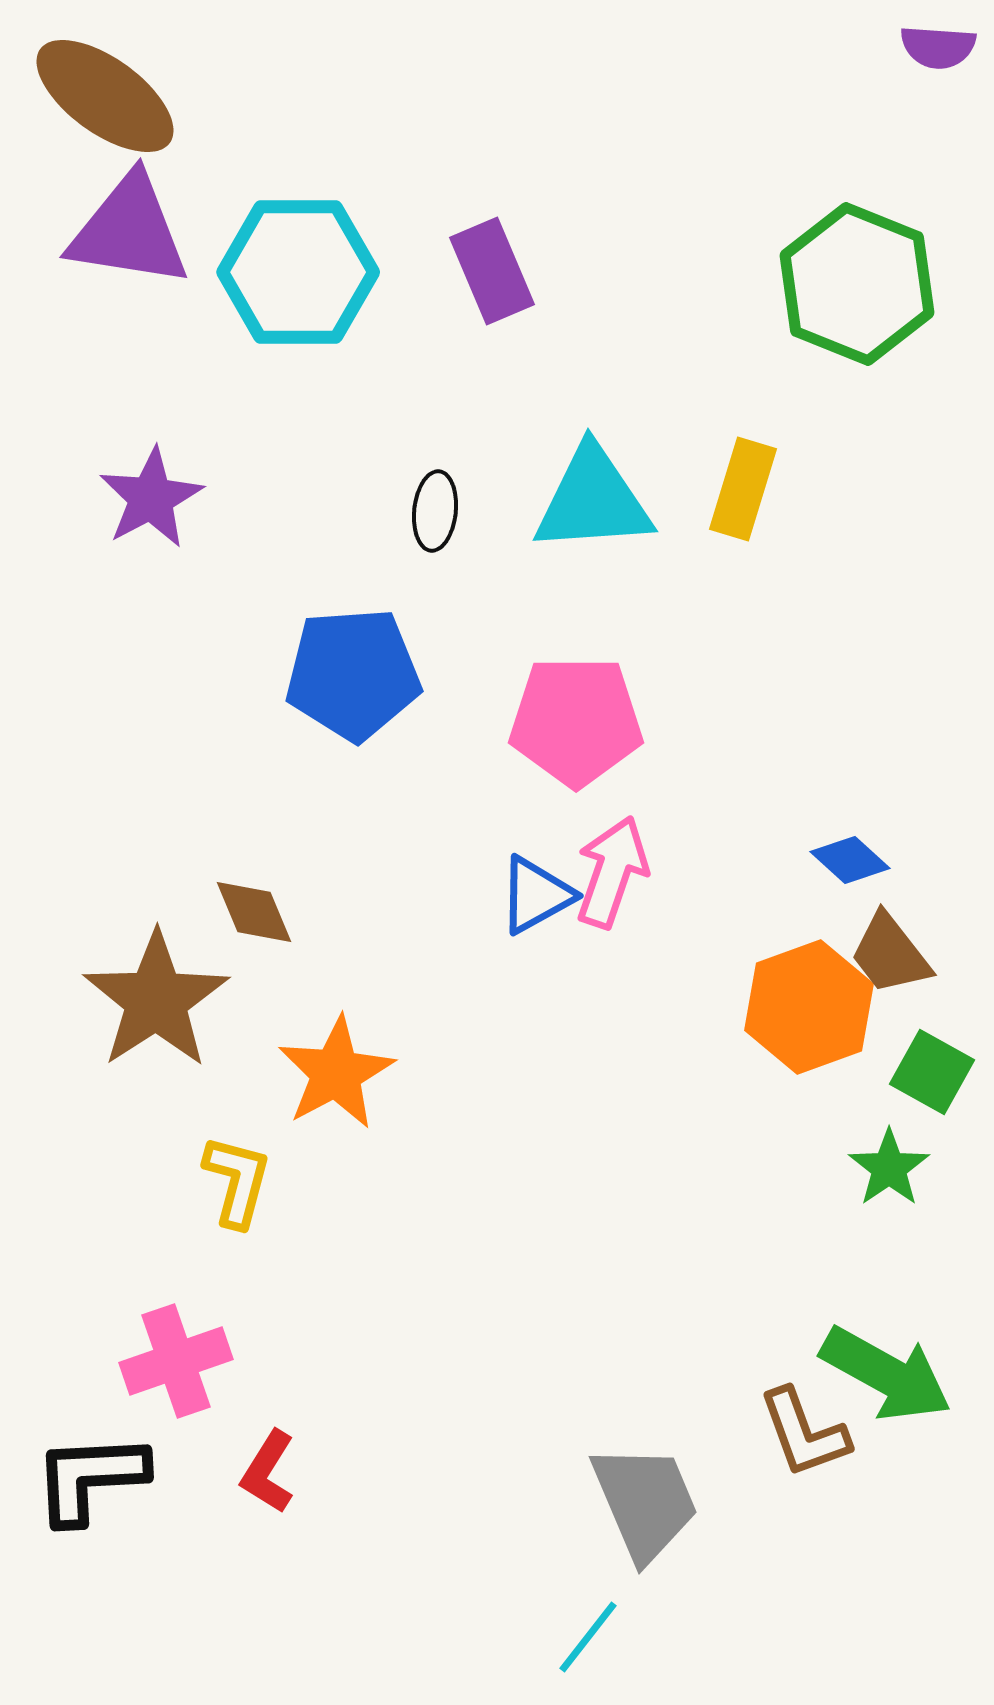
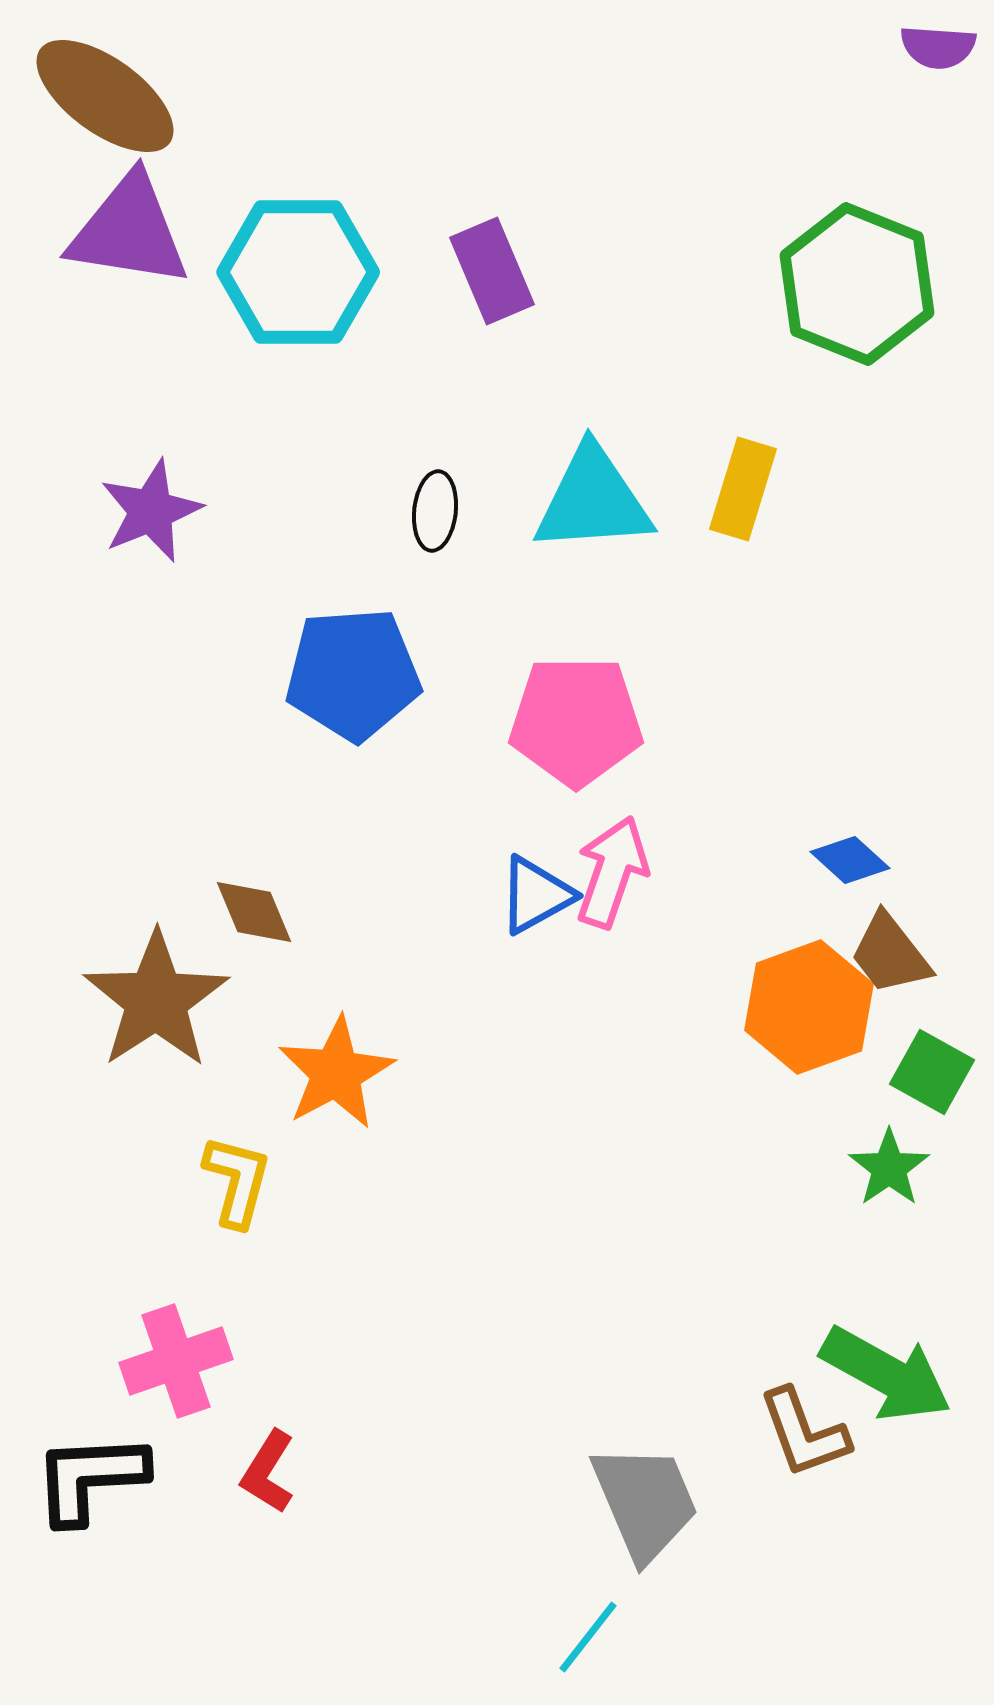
purple star: moved 13 px down; rotated 6 degrees clockwise
